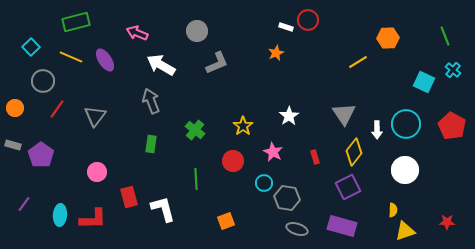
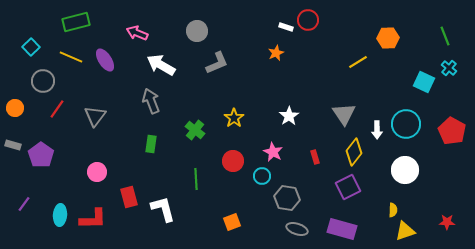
cyan cross at (453, 70): moved 4 px left, 2 px up
yellow star at (243, 126): moved 9 px left, 8 px up
red pentagon at (452, 126): moved 5 px down
cyan circle at (264, 183): moved 2 px left, 7 px up
orange square at (226, 221): moved 6 px right, 1 px down
purple rectangle at (342, 226): moved 3 px down
